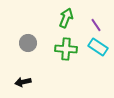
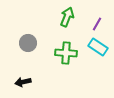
green arrow: moved 1 px right, 1 px up
purple line: moved 1 px right, 1 px up; rotated 64 degrees clockwise
green cross: moved 4 px down
